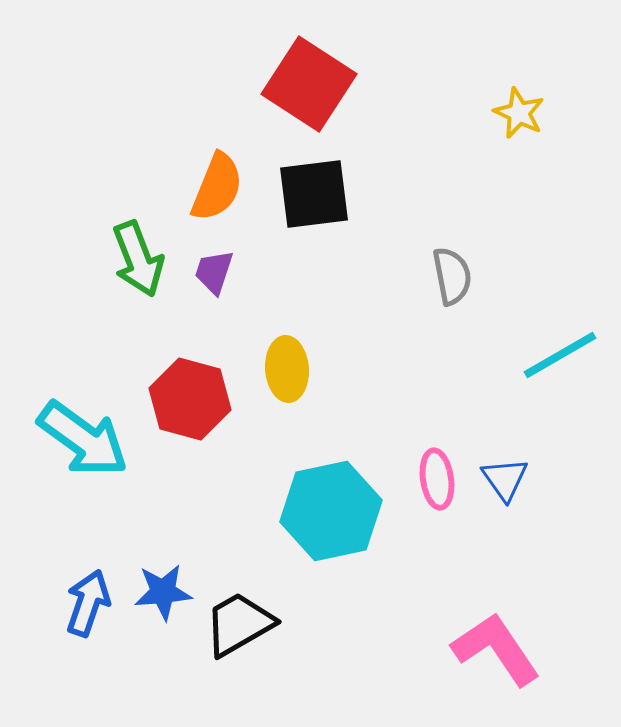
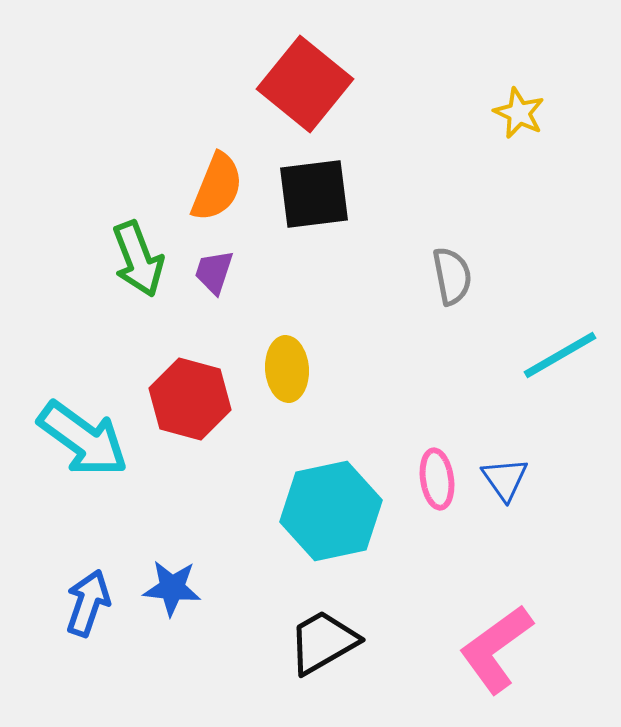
red square: moved 4 px left; rotated 6 degrees clockwise
blue star: moved 9 px right, 4 px up; rotated 10 degrees clockwise
black trapezoid: moved 84 px right, 18 px down
pink L-shape: rotated 92 degrees counterclockwise
